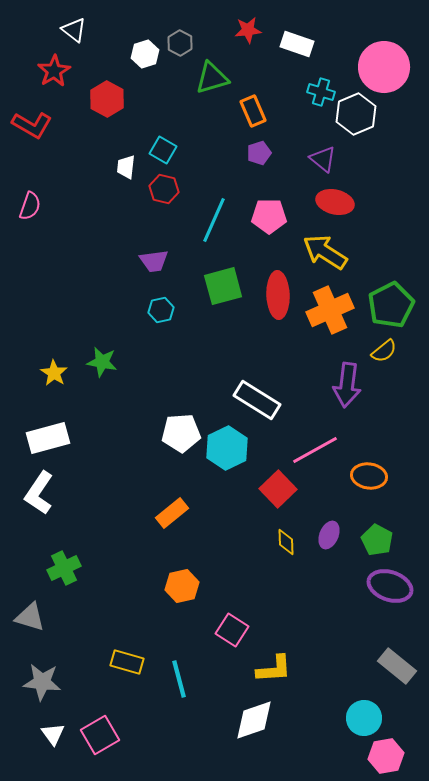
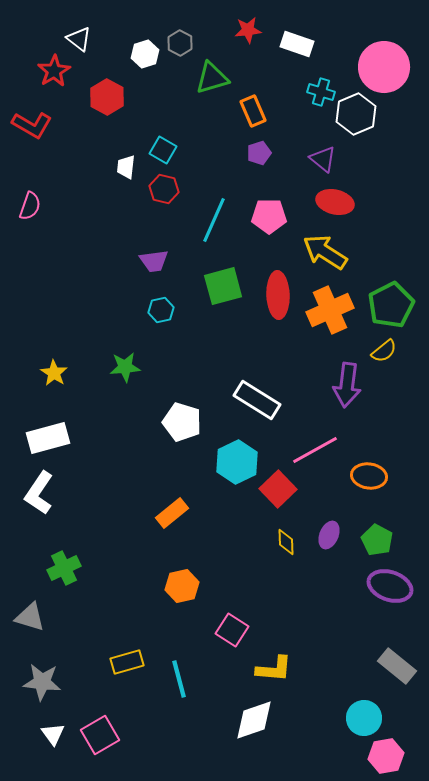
white triangle at (74, 30): moved 5 px right, 9 px down
red hexagon at (107, 99): moved 2 px up
green star at (102, 362): moved 23 px right, 5 px down; rotated 16 degrees counterclockwise
white pentagon at (181, 433): moved 1 px right, 11 px up; rotated 21 degrees clockwise
cyan hexagon at (227, 448): moved 10 px right, 14 px down
yellow rectangle at (127, 662): rotated 32 degrees counterclockwise
yellow L-shape at (274, 669): rotated 9 degrees clockwise
